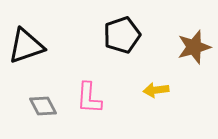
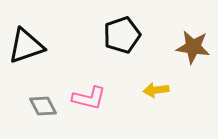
brown star: moved 1 px left; rotated 24 degrees clockwise
pink L-shape: rotated 80 degrees counterclockwise
